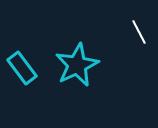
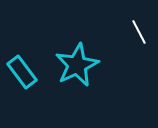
cyan rectangle: moved 4 px down
